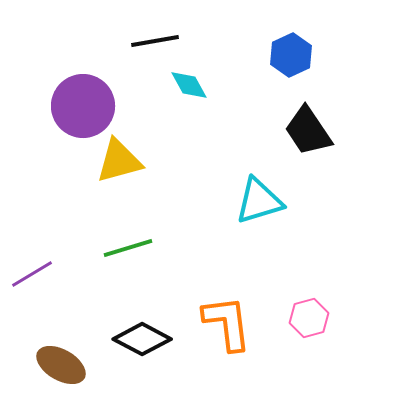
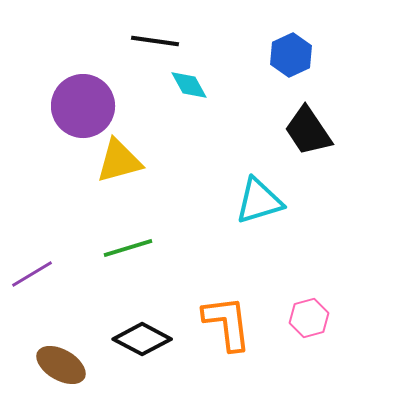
black line: rotated 18 degrees clockwise
